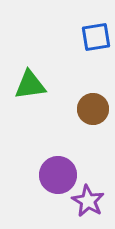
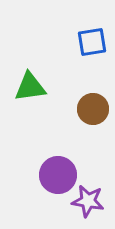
blue square: moved 4 px left, 5 px down
green triangle: moved 2 px down
purple star: rotated 20 degrees counterclockwise
